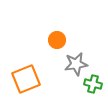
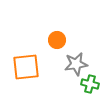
orange square: moved 12 px up; rotated 16 degrees clockwise
green cross: moved 3 px left
